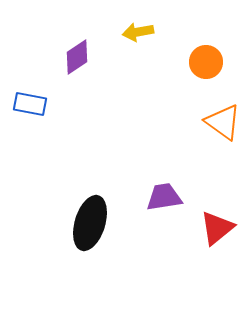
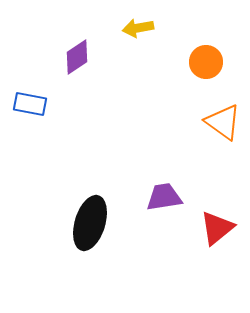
yellow arrow: moved 4 px up
